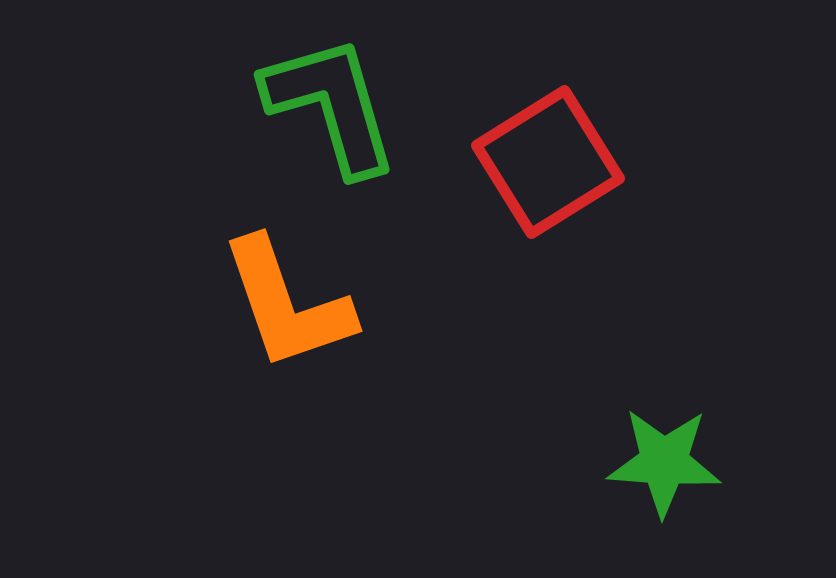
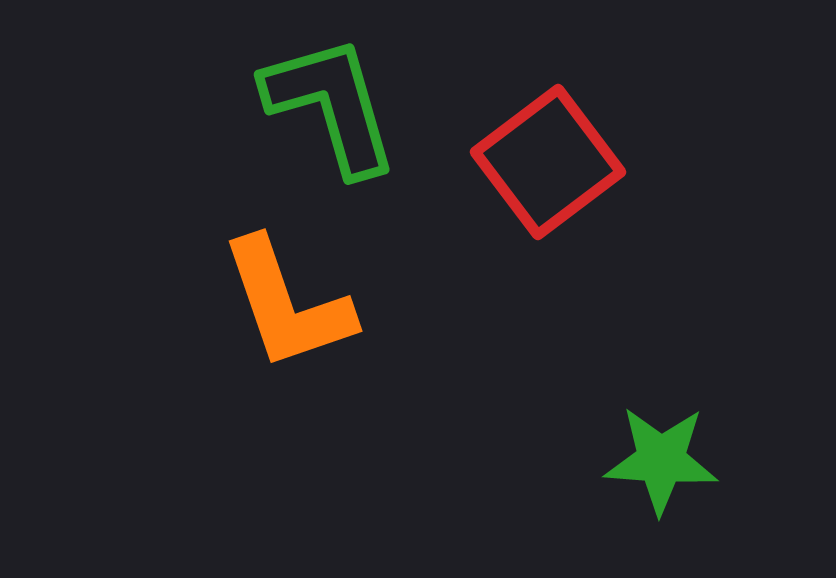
red square: rotated 5 degrees counterclockwise
green star: moved 3 px left, 2 px up
